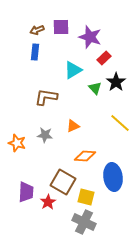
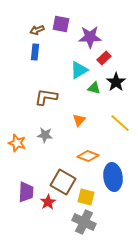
purple square: moved 3 px up; rotated 12 degrees clockwise
purple star: rotated 20 degrees counterclockwise
cyan triangle: moved 6 px right
green triangle: moved 1 px left; rotated 32 degrees counterclockwise
orange triangle: moved 6 px right, 6 px up; rotated 24 degrees counterclockwise
orange diamond: moved 3 px right; rotated 15 degrees clockwise
